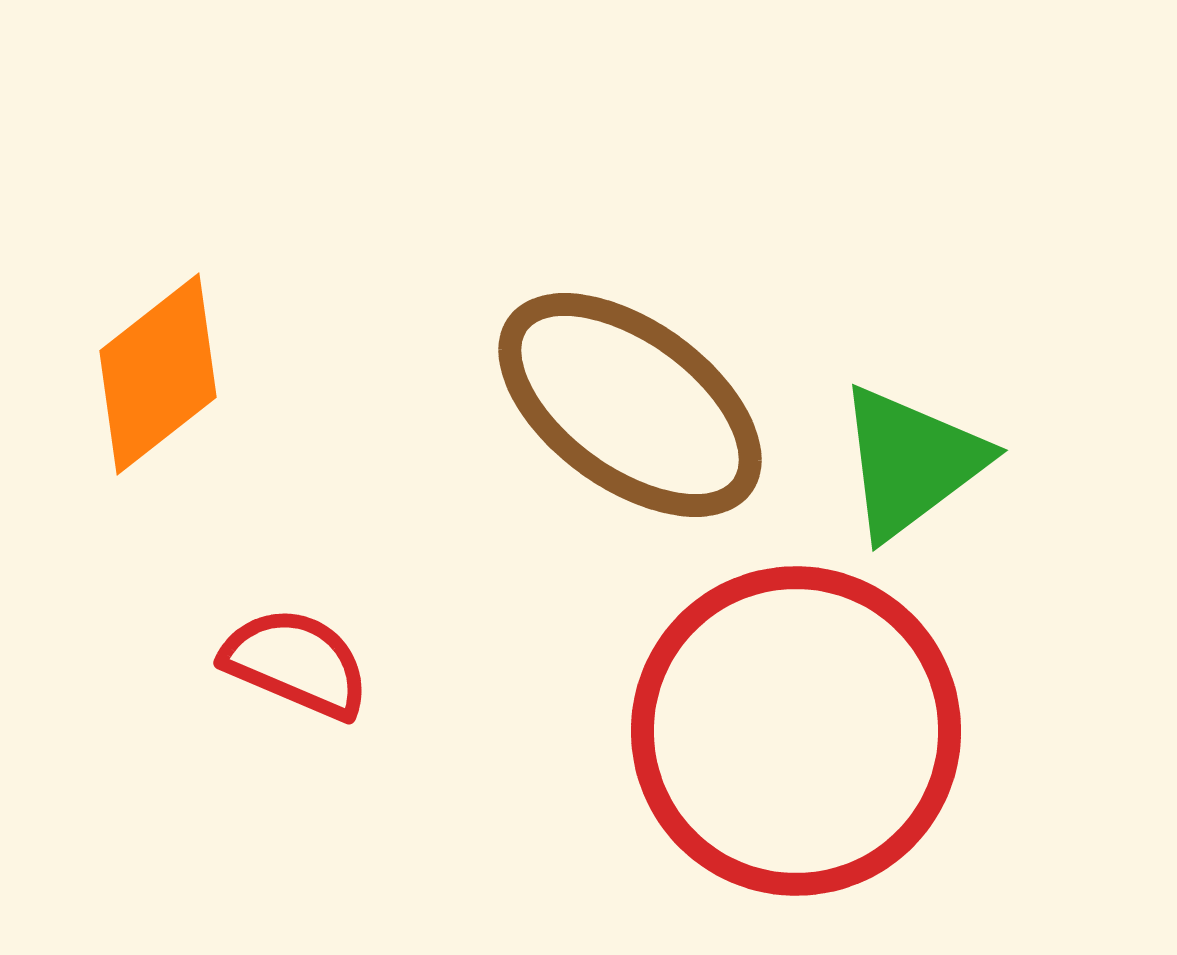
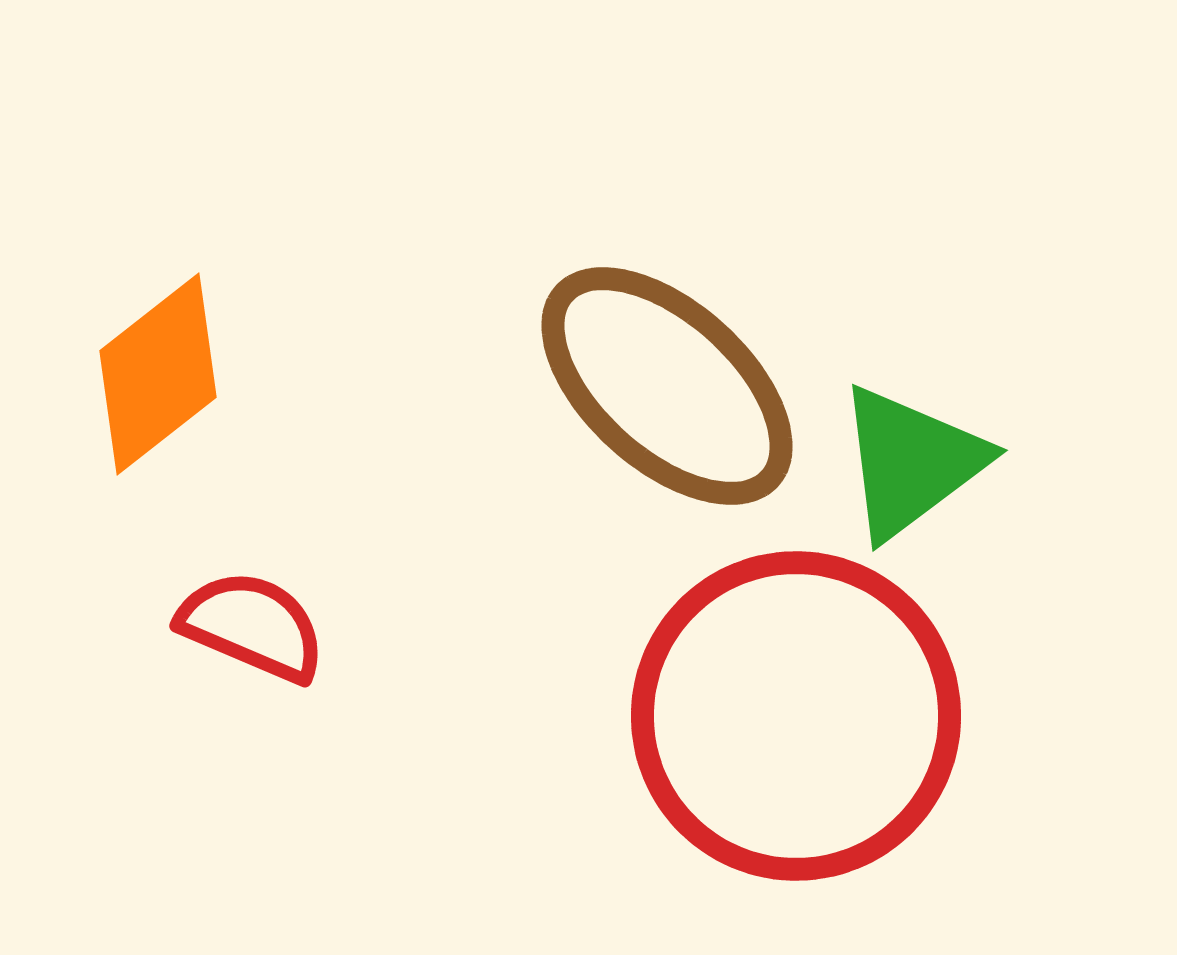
brown ellipse: moved 37 px right, 19 px up; rotated 6 degrees clockwise
red semicircle: moved 44 px left, 37 px up
red circle: moved 15 px up
